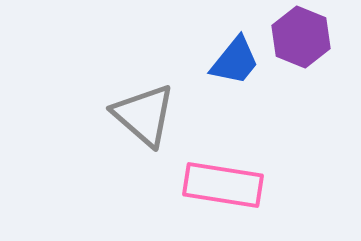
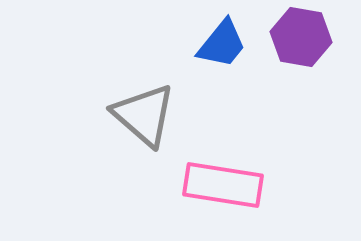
purple hexagon: rotated 12 degrees counterclockwise
blue trapezoid: moved 13 px left, 17 px up
